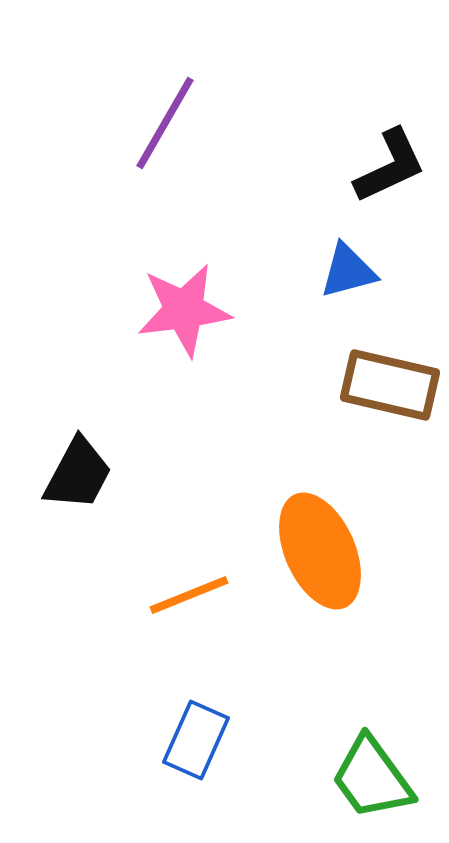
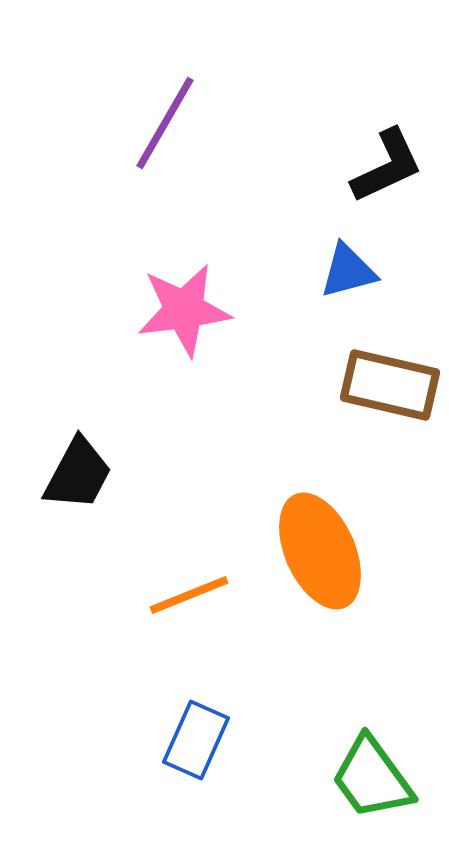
black L-shape: moved 3 px left
